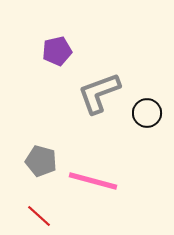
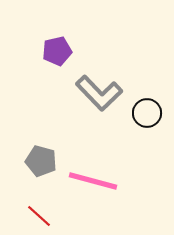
gray L-shape: rotated 114 degrees counterclockwise
